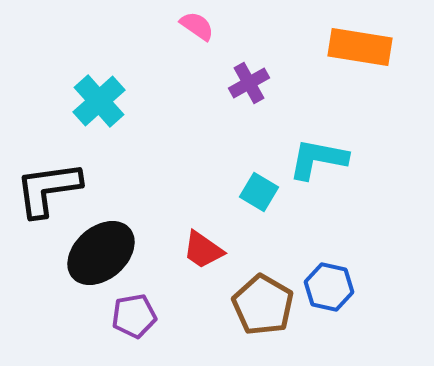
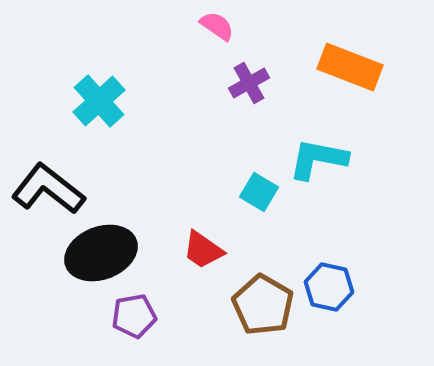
pink semicircle: moved 20 px right
orange rectangle: moved 10 px left, 20 px down; rotated 12 degrees clockwise
black L-shape: rotated 46 degrees clockwise
black ellipse: rotated 20 degrees clockwise
